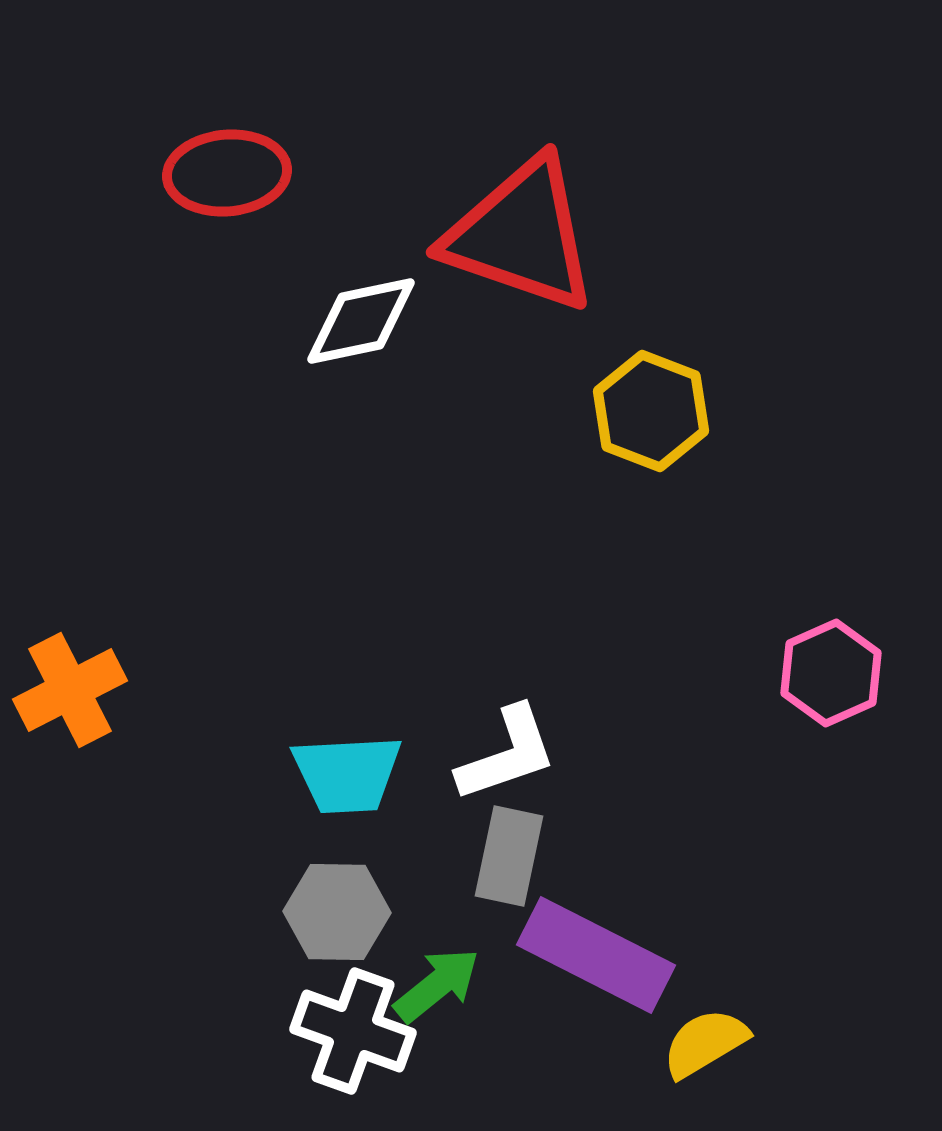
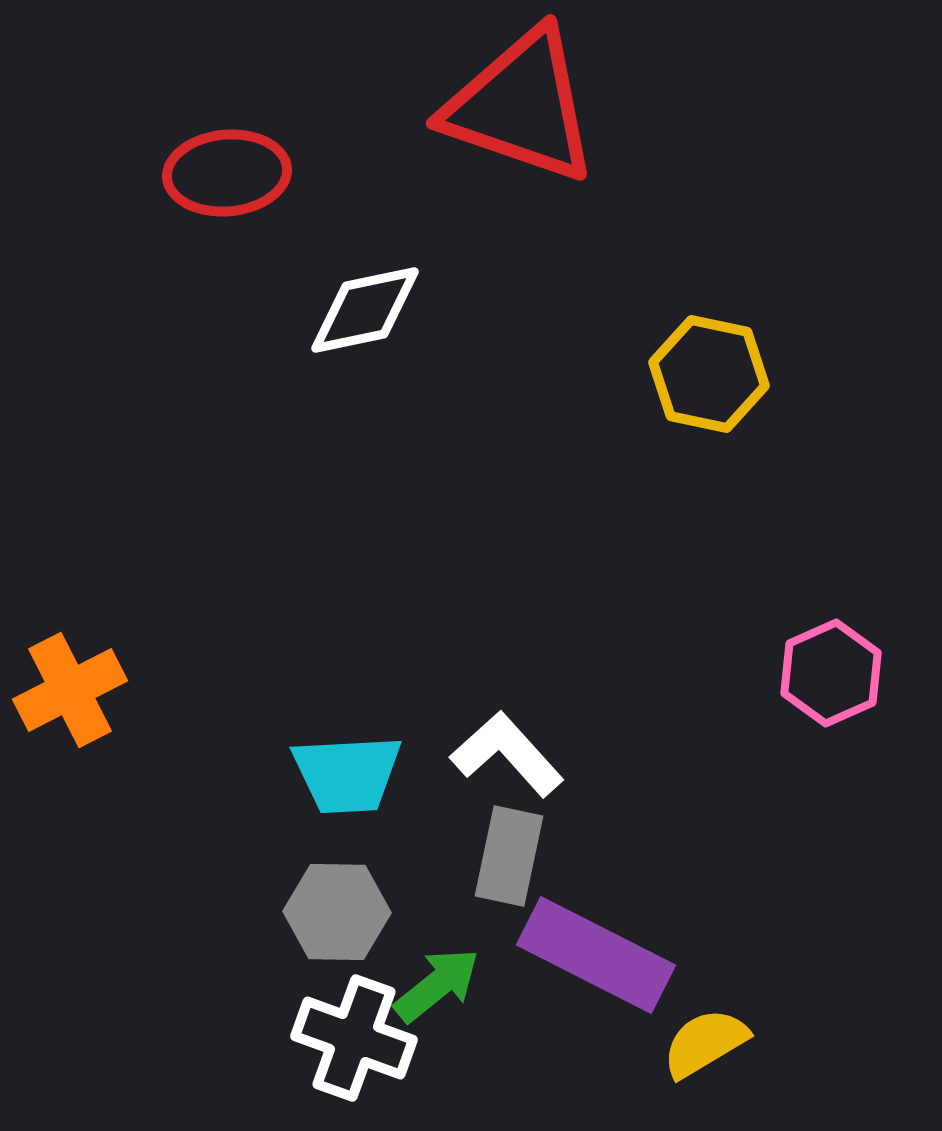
red triangle: moved 129 px up
white diamond: moved 4 px right, 11 px up
yellow hexagon: moved 58 px right, 37 px up; rotated 9 degrees counterclockwise
white L-shape: rotated 113 degrees counterclockwise
white cross: moved 1 px right, 7 px down
